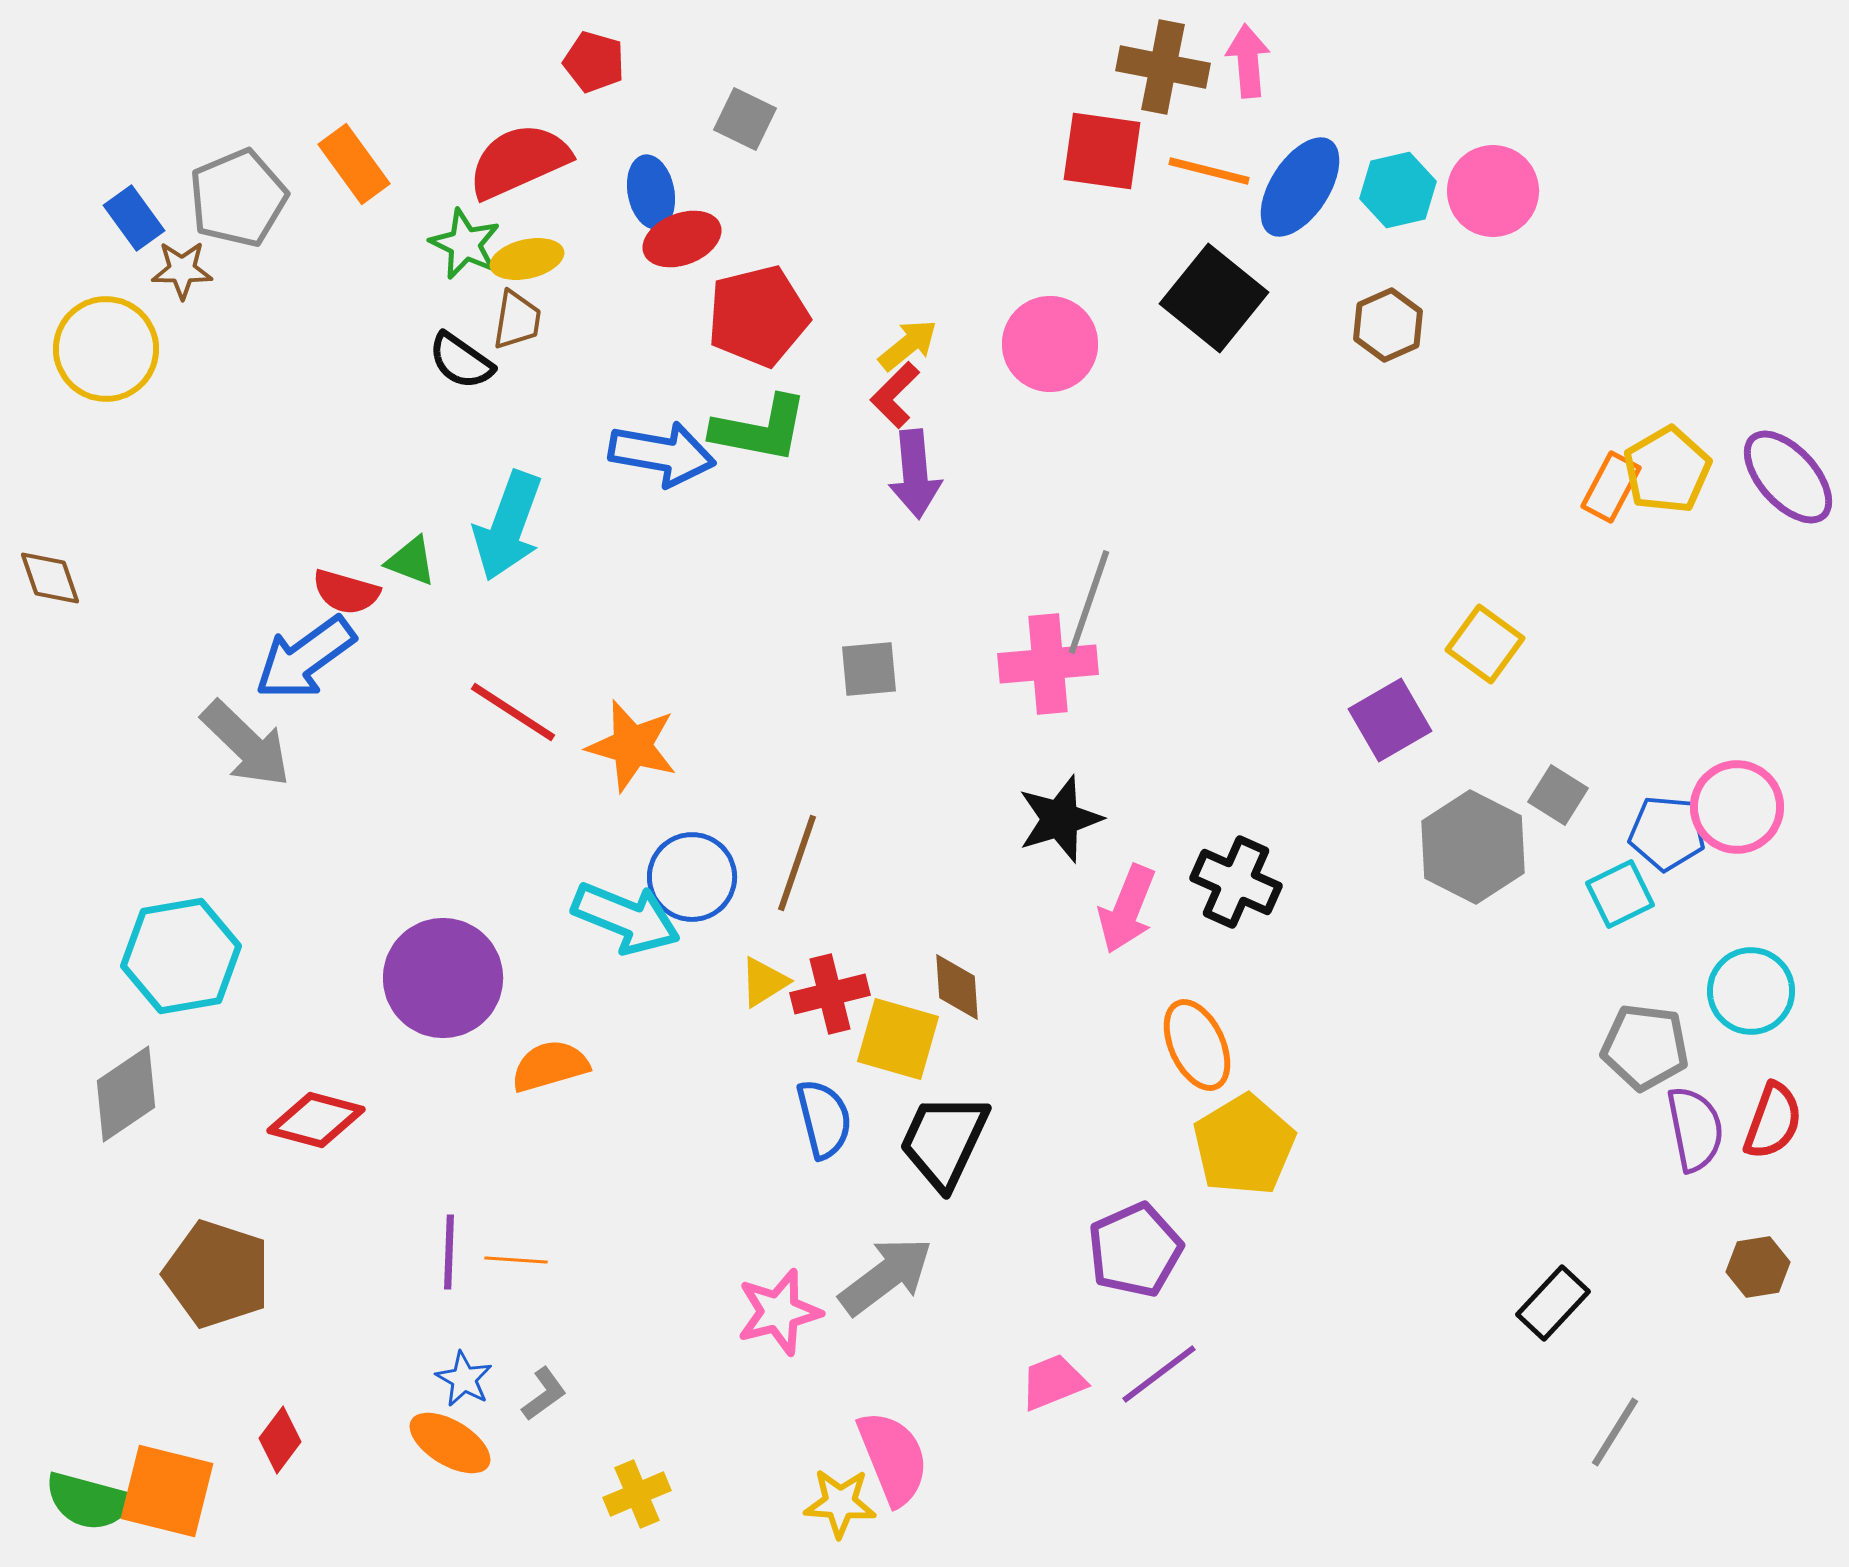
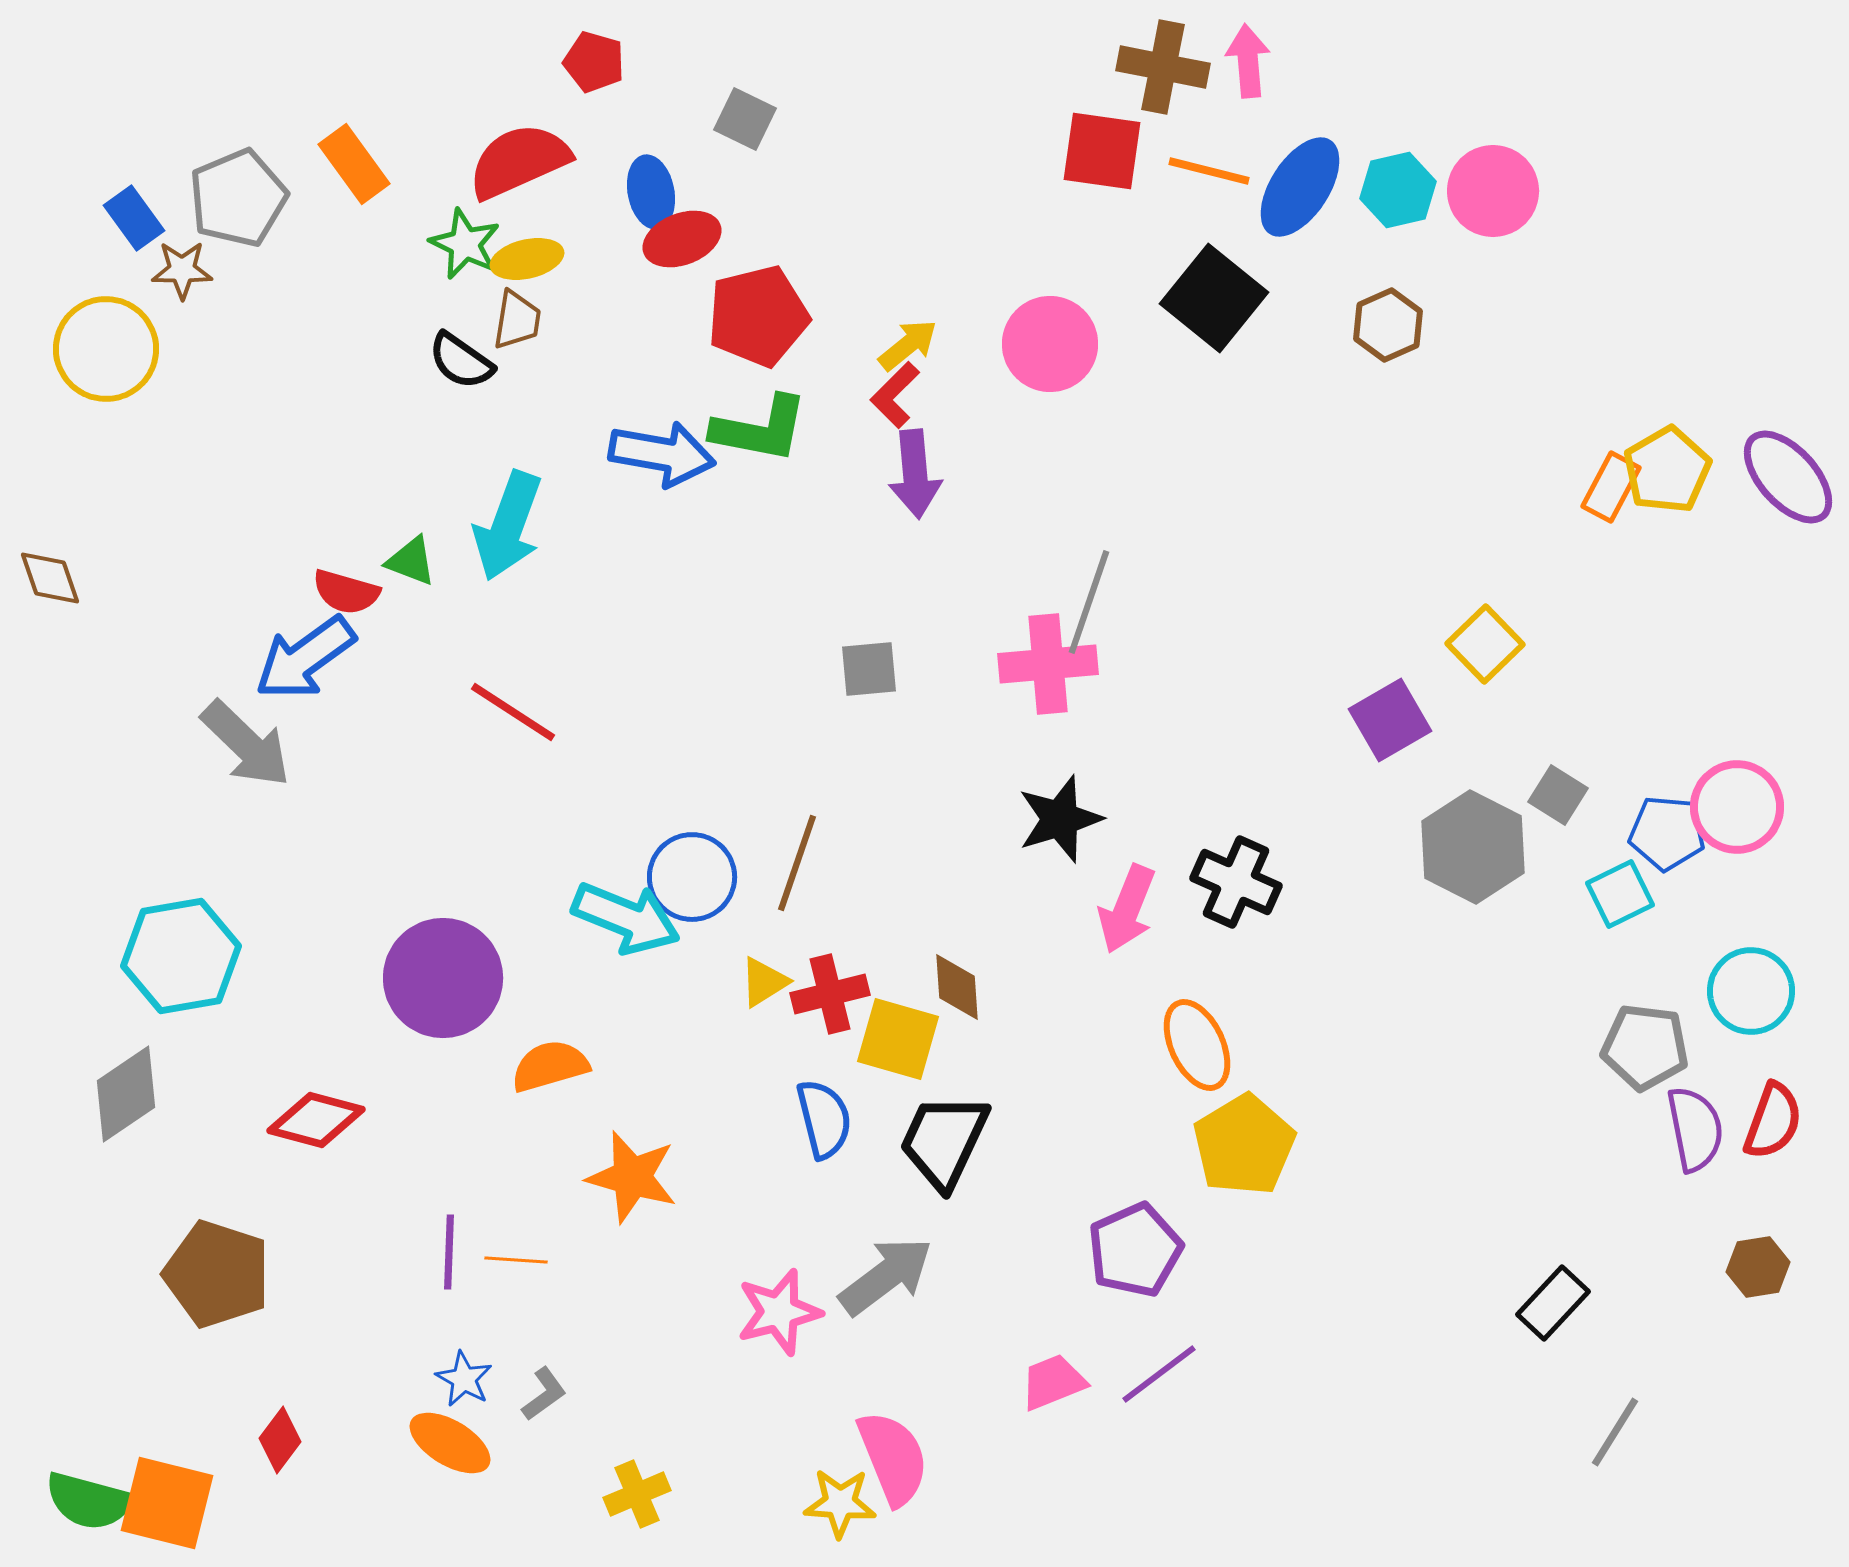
yellow square at (1485, 644): rotated 10 degrees clockwise
orange star at (632, 746): moved 431 px down
orange square at (167, 1491): moved 12 px down
